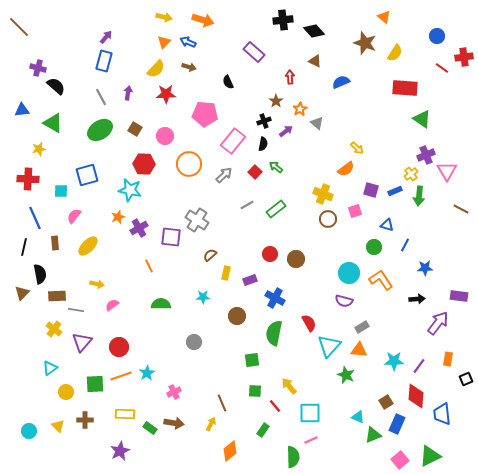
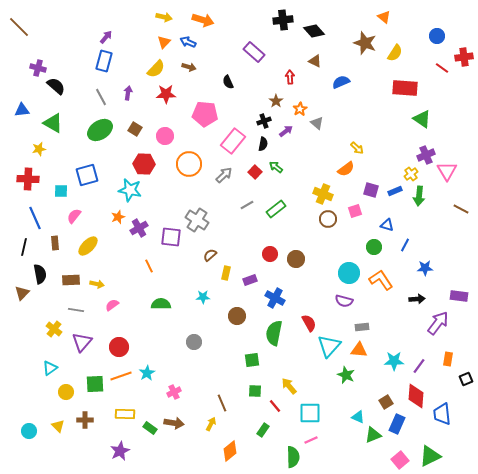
brown rectangle at (57, 296): moved 14 px right, 16 px up
gray rectangle at (362, 327): rotated 24 degrees clockwise
